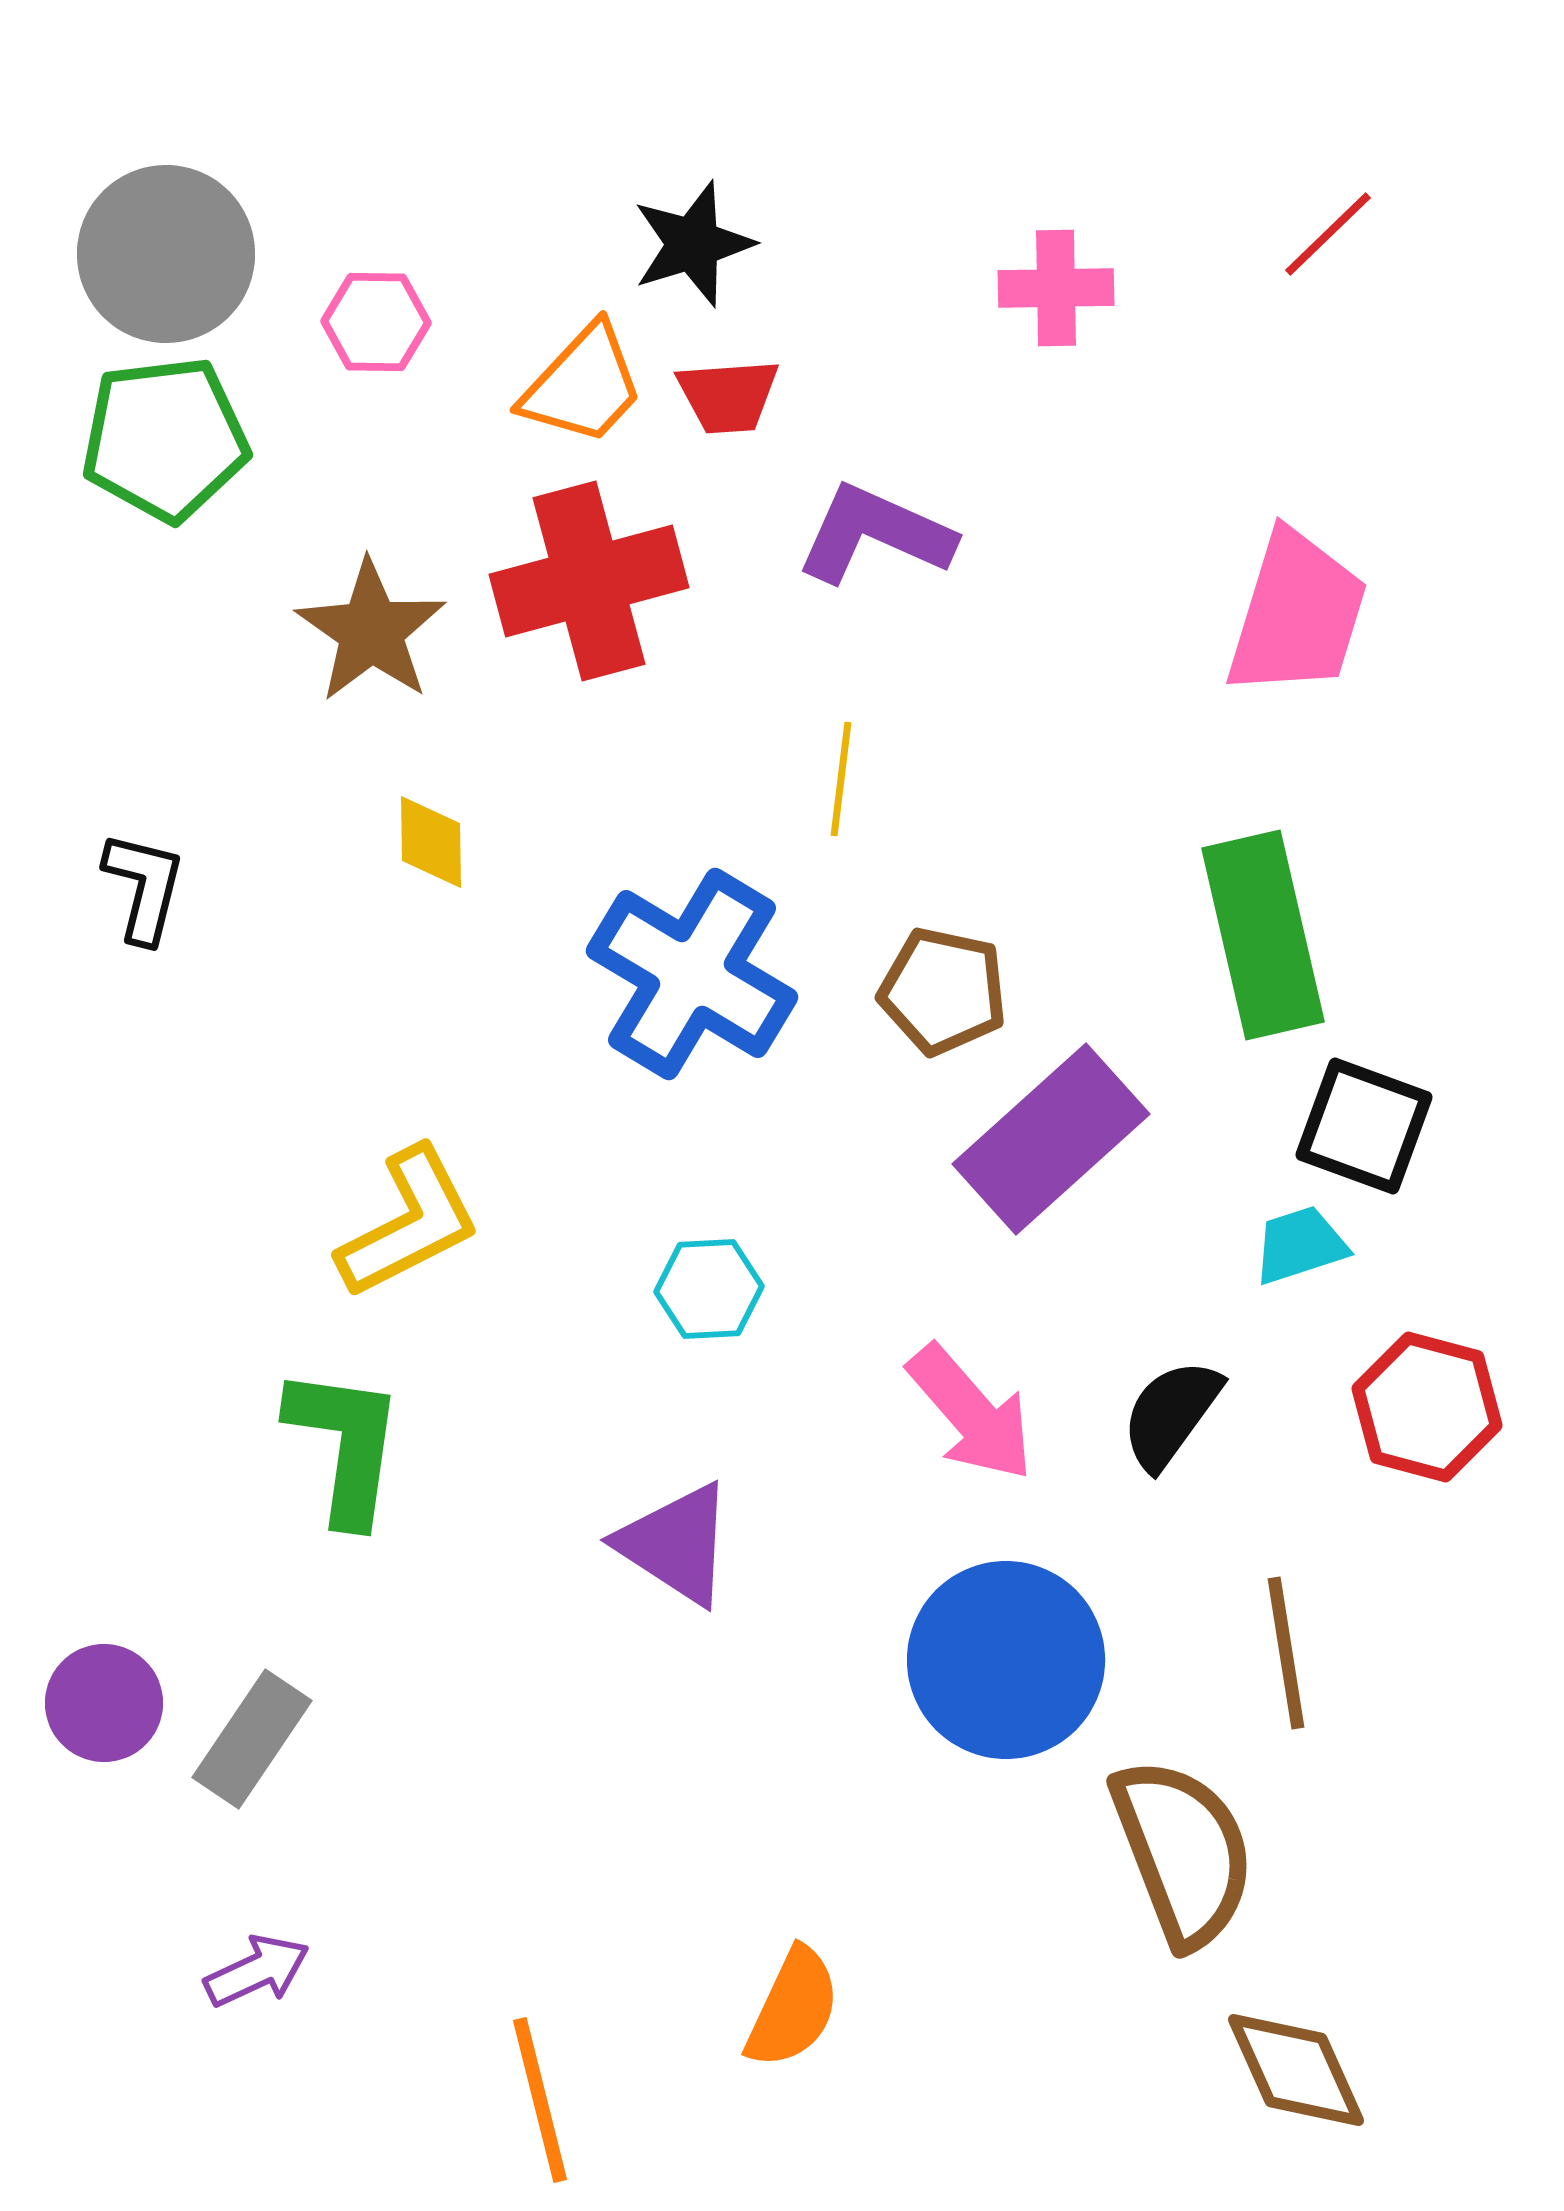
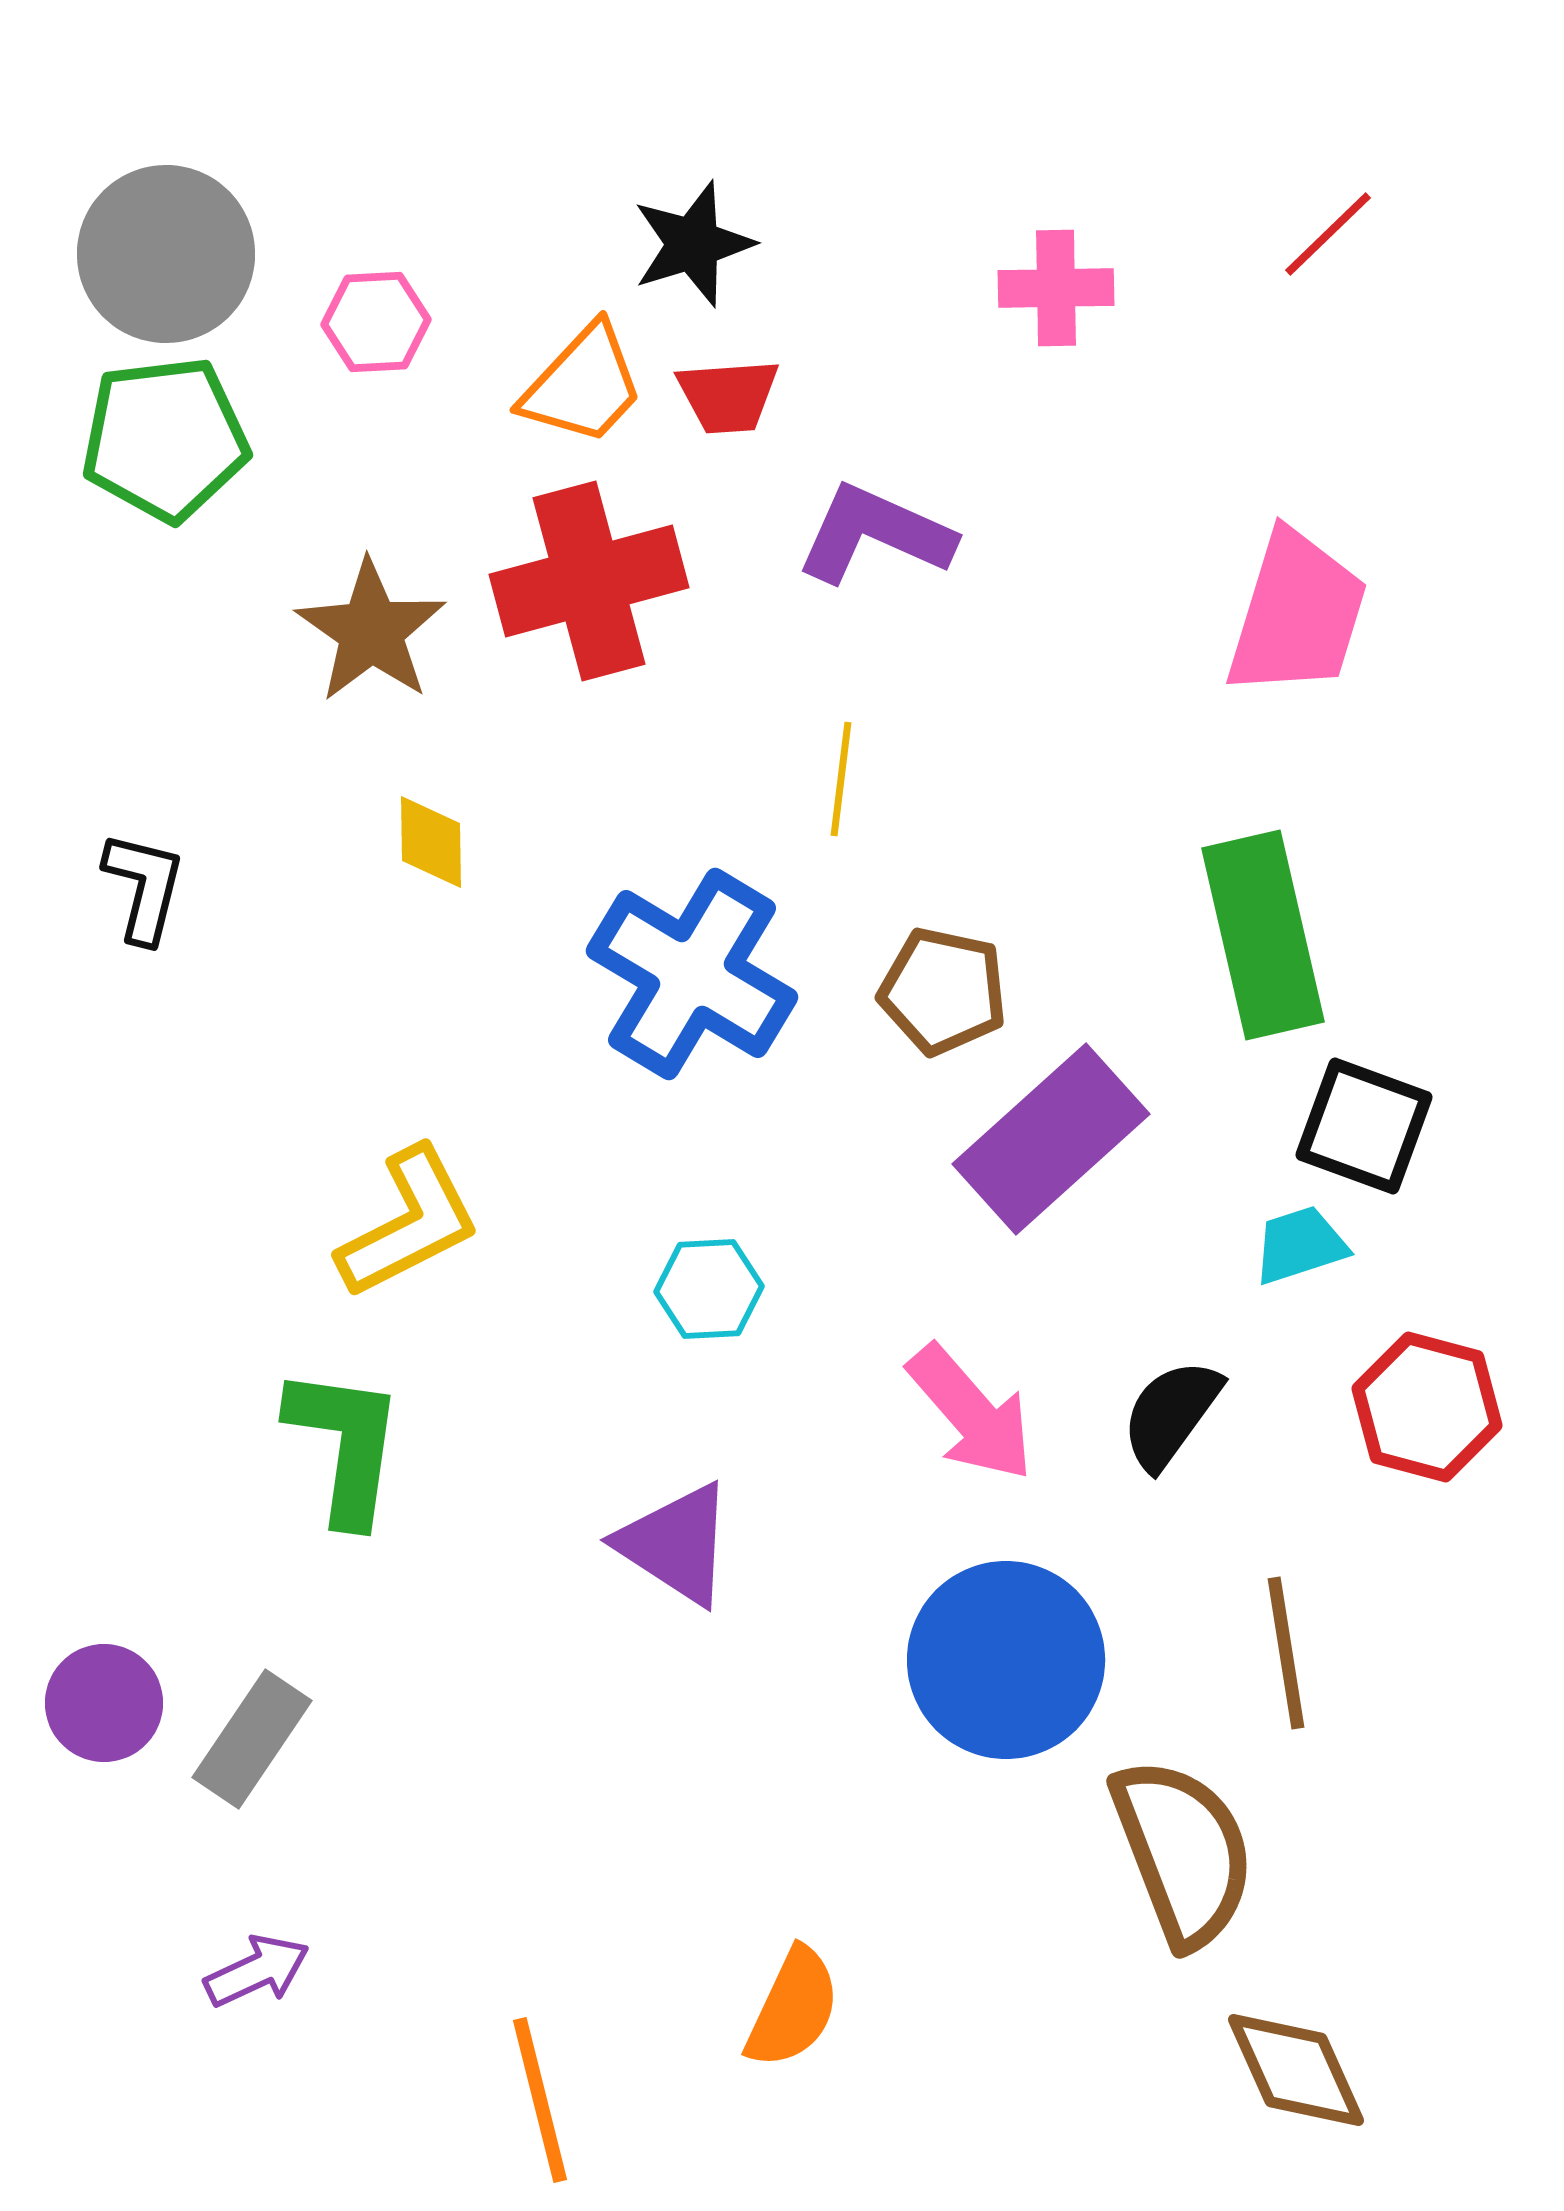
pink hexagon: rotated 4 degrees counterclockwise
